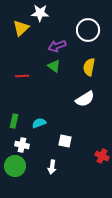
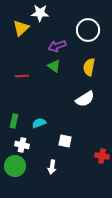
red cross: rotated 16 degrees counterclockwise
